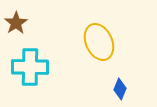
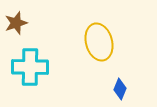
brown star: rotated 15 degrees clockwise
yellow ellipse: rotated 9 degrees clockwise
